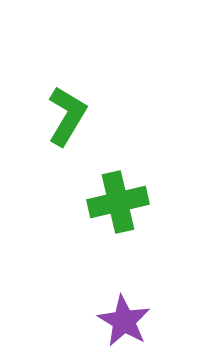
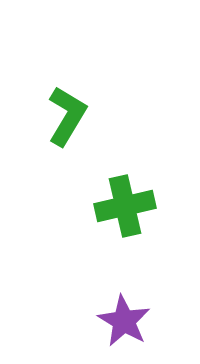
green cross: moved 7 px right, 4 px down
